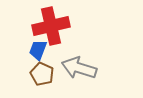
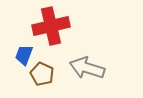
blue trapezoid: moved 14 px left, 5 px down
gray arrow: moved 8 px right
